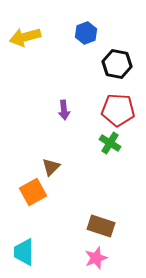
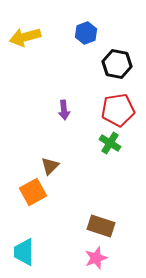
red pentagon: rotated 12 degrees counterclockwise
brown triangle: moved 1 px left, 1 px up
